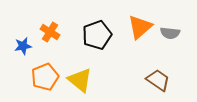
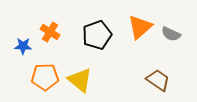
gray semicircle: moved 1 px right, 1 px down; rotated 18 degrees clockwise
blue star: rotated 12 degrees clockwise
orange pentagon: rotated 20 degrees clockwise
